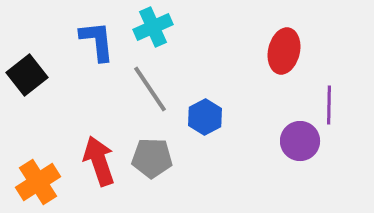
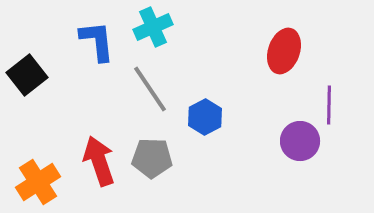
red ellipse: rotated 6 degrees clockwise
